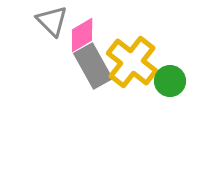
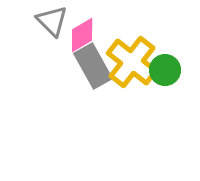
green circle: moved 5 px left, 11 px up
